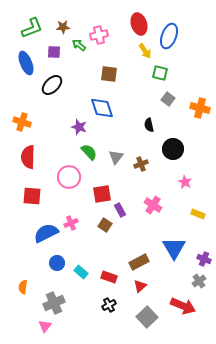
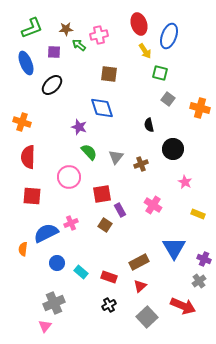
brown star at (63, 27): moved 3 px right, 2 px down
orange semicircle at (23, 287): moved 38 px up
